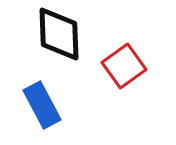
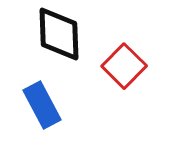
red square: rotated 9 degrees counterclockwise
